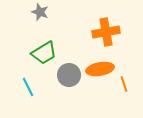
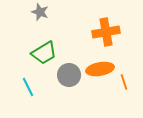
orange line: moved 2 px up
